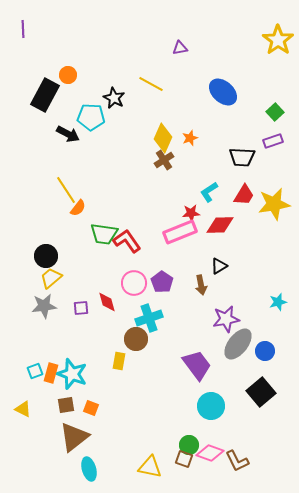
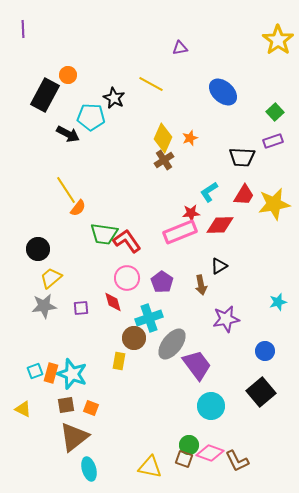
black circle at (46, 256): moved 8 px left, 7 px up
pink circle at (134, 283): moved 7 px left, 5 px up
red diamond at (107, 302): moved 6 px right
brown circle at (136, 339): moved 2 px left, 1 px up
gray ellipse at (238, 344): moved 66 px left
